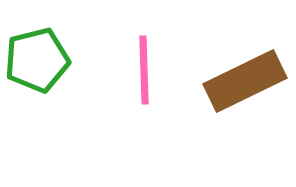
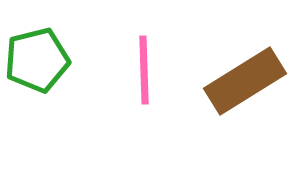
brown rectangle: rotated 6 degrees counterclockwise
